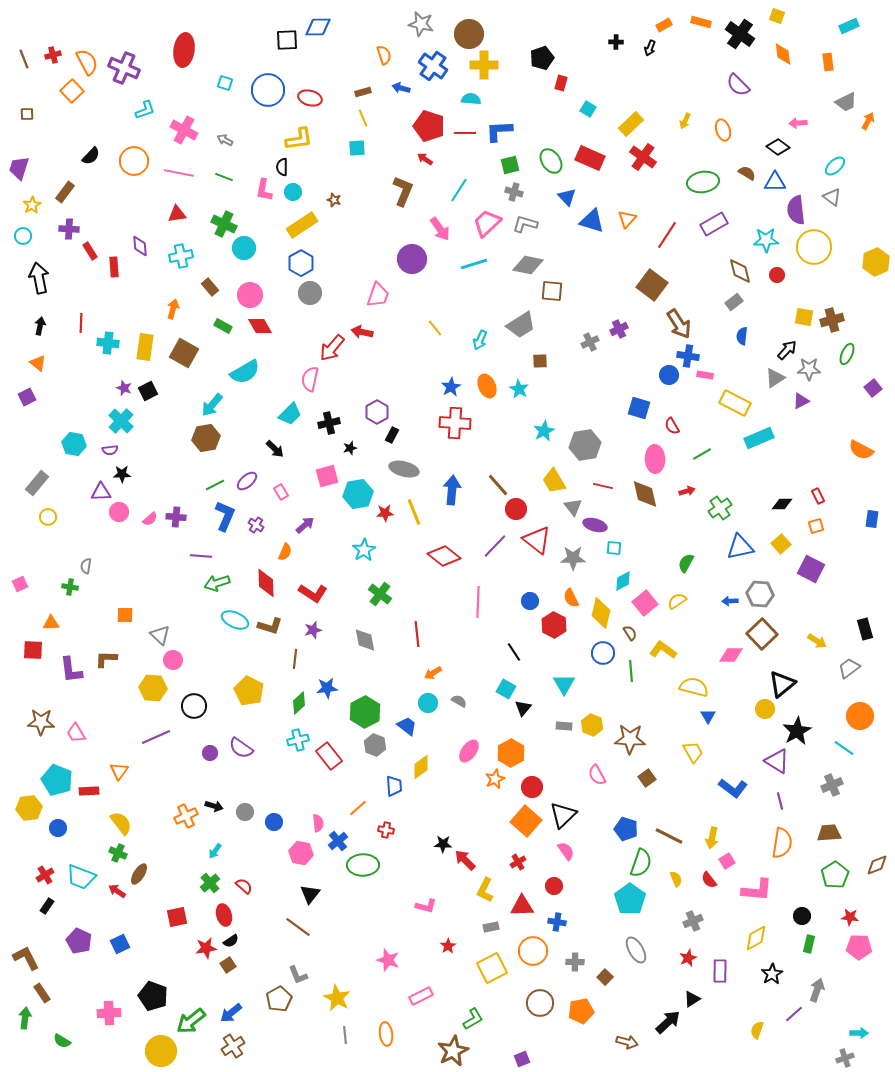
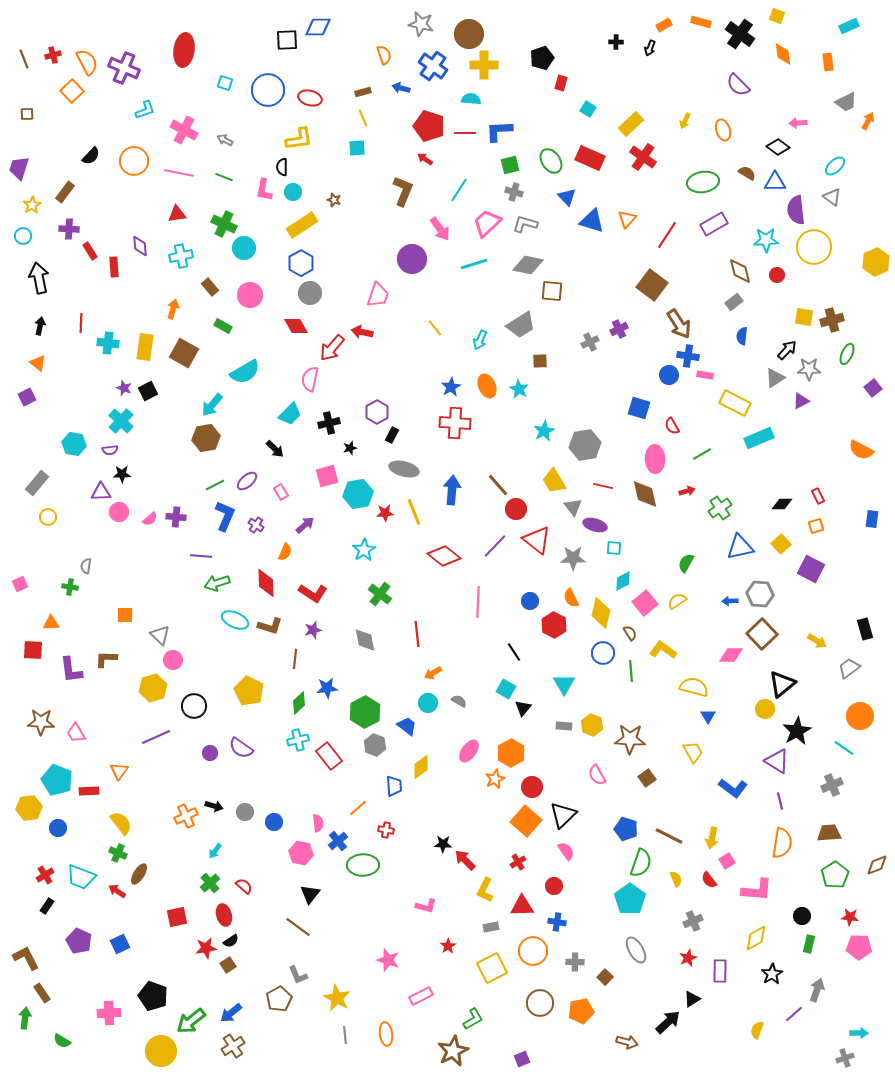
red diamond at (260, 326): moved 36 px right
yellow hexagon at (153, 688): rotated 20 degrees counterclockwise
